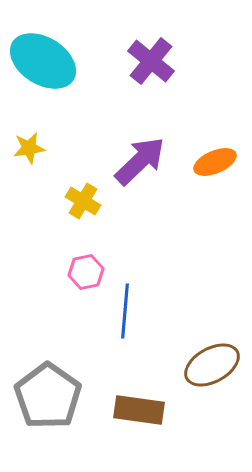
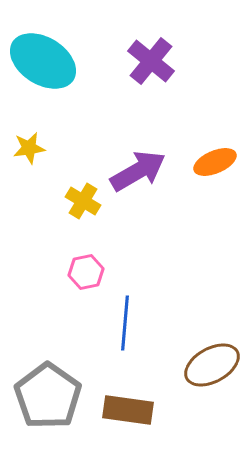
purple arrow: moved 2 px left, 10 px down; rotated 14 degrees clockwise
blue line: moved 12 px down
brown rectangle: moved 11 px left
